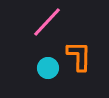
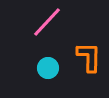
orange L-shape: moved 10 px right, 1 px down
